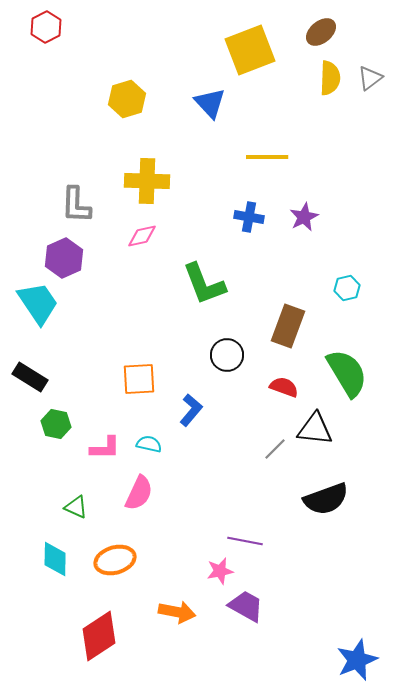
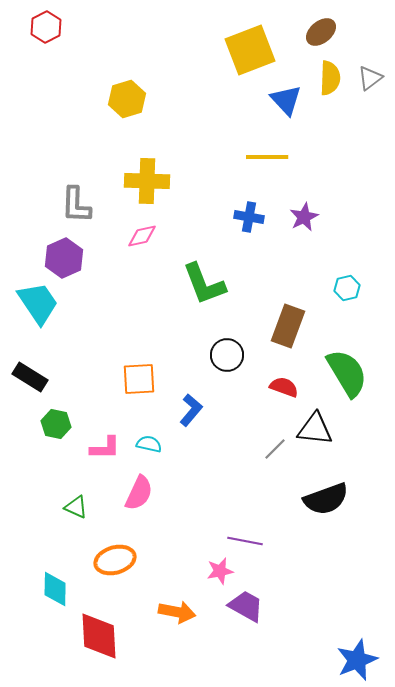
blue triangle: moved 76 px right, 3 px up
cyan diamond: moved 30 px down
red diamond: rotated 60 degrees counterclockwise
